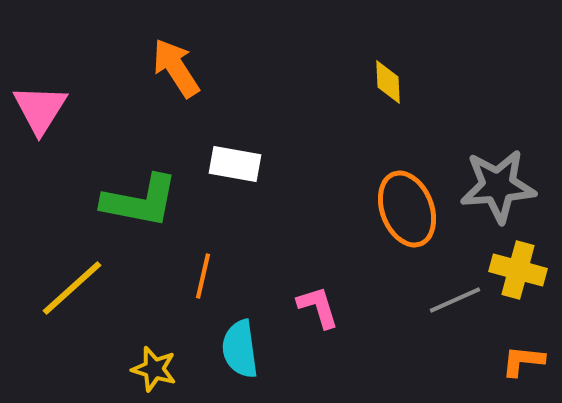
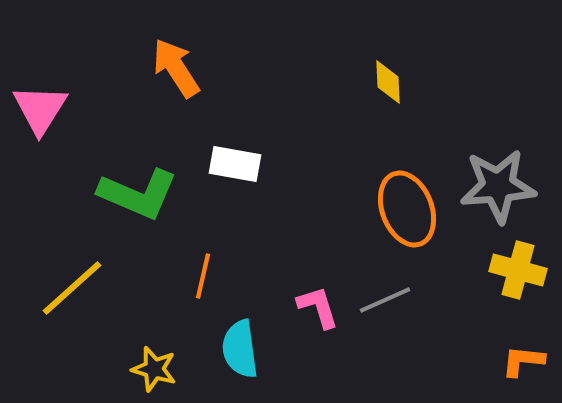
green L-shape: moved 2 px left, 7 px up; rotated 12 degrees clockwise
gray line: moved 70 px left
